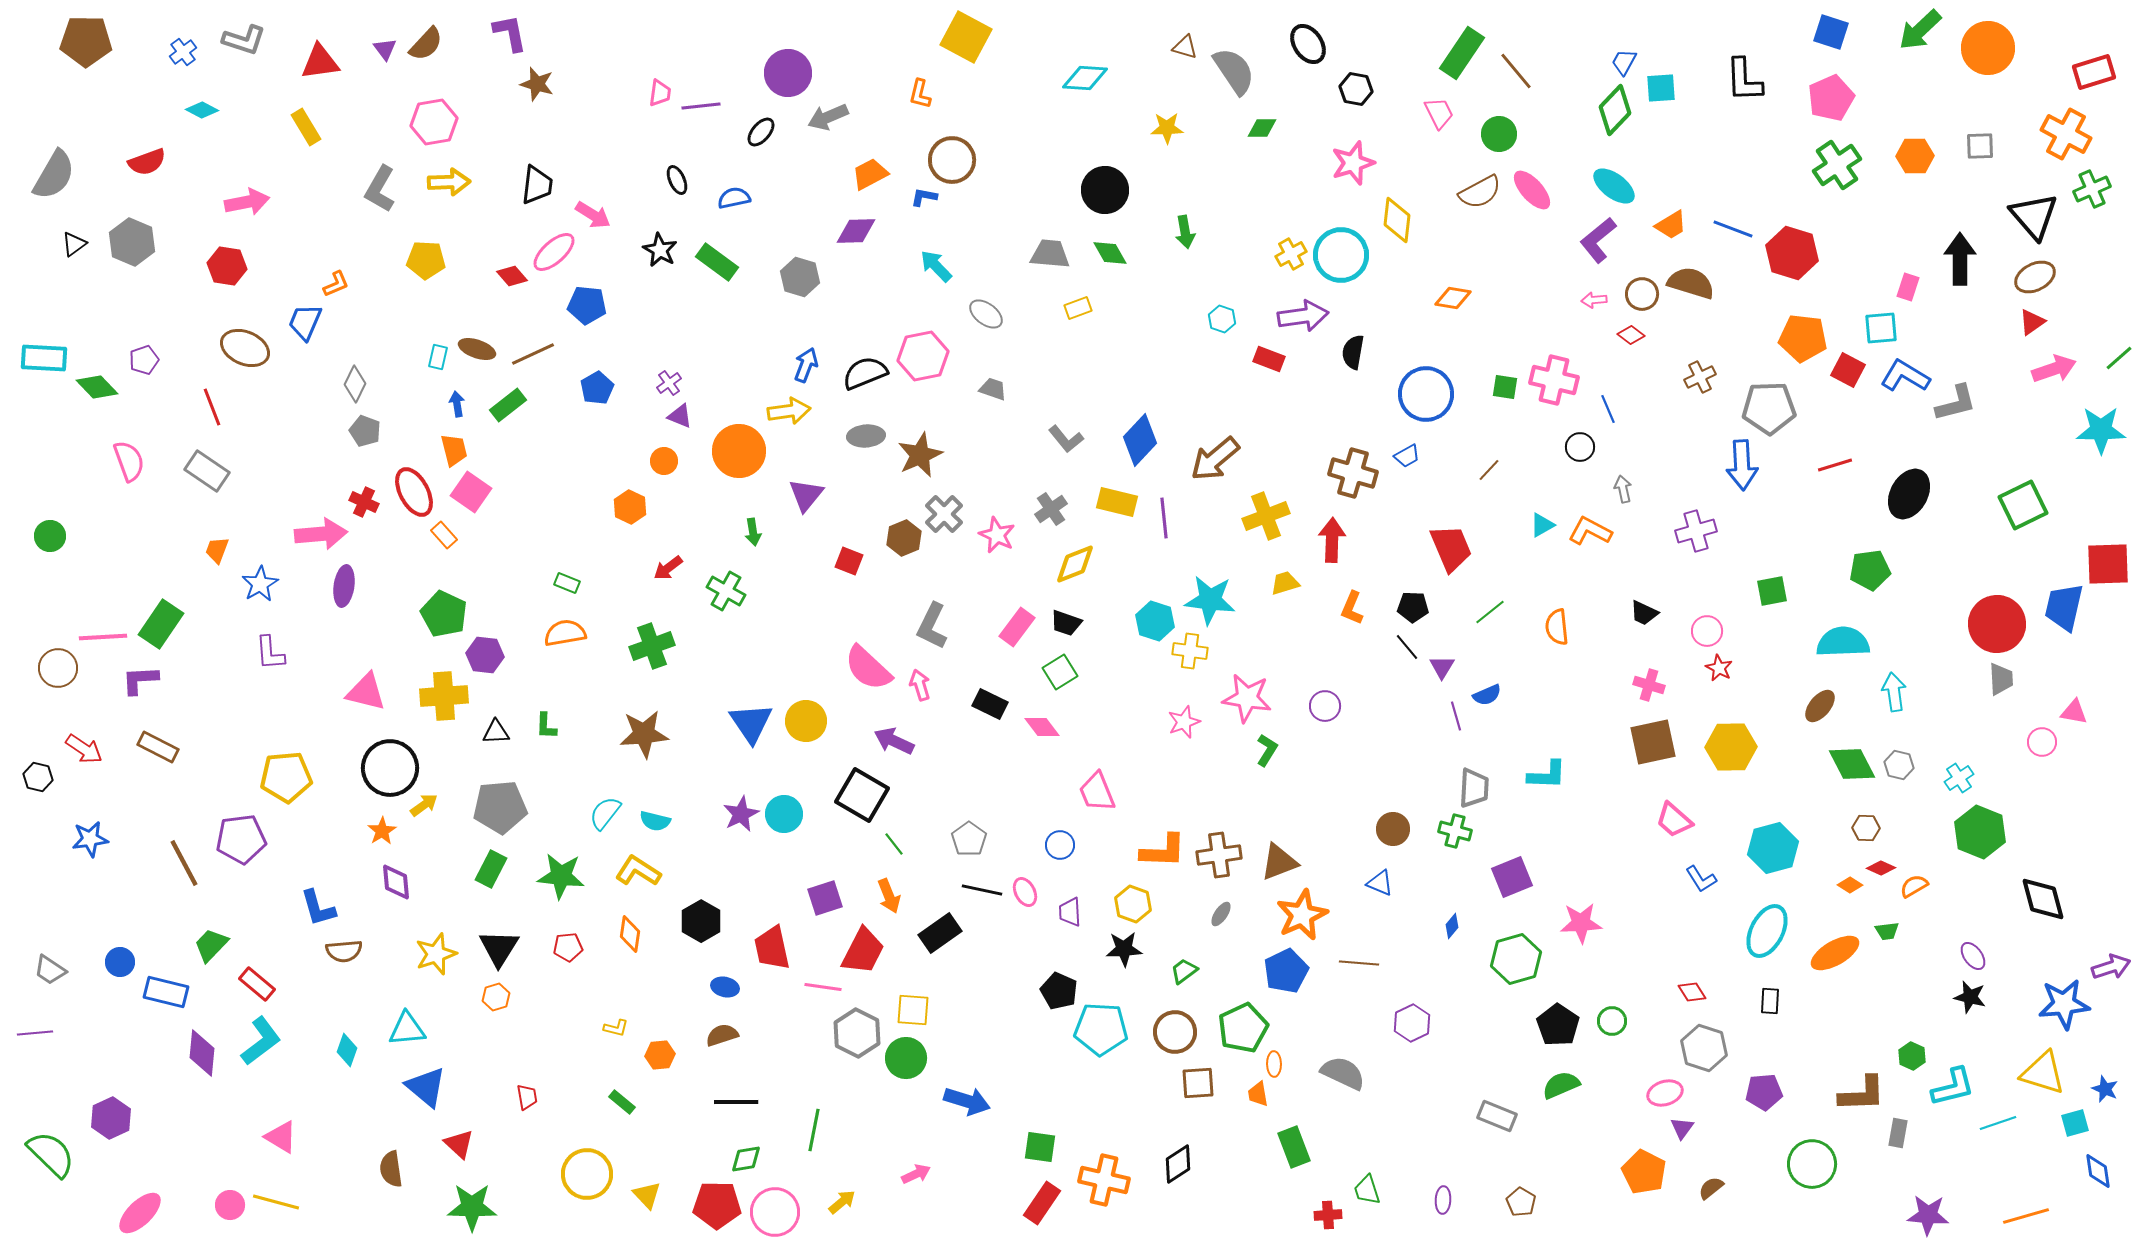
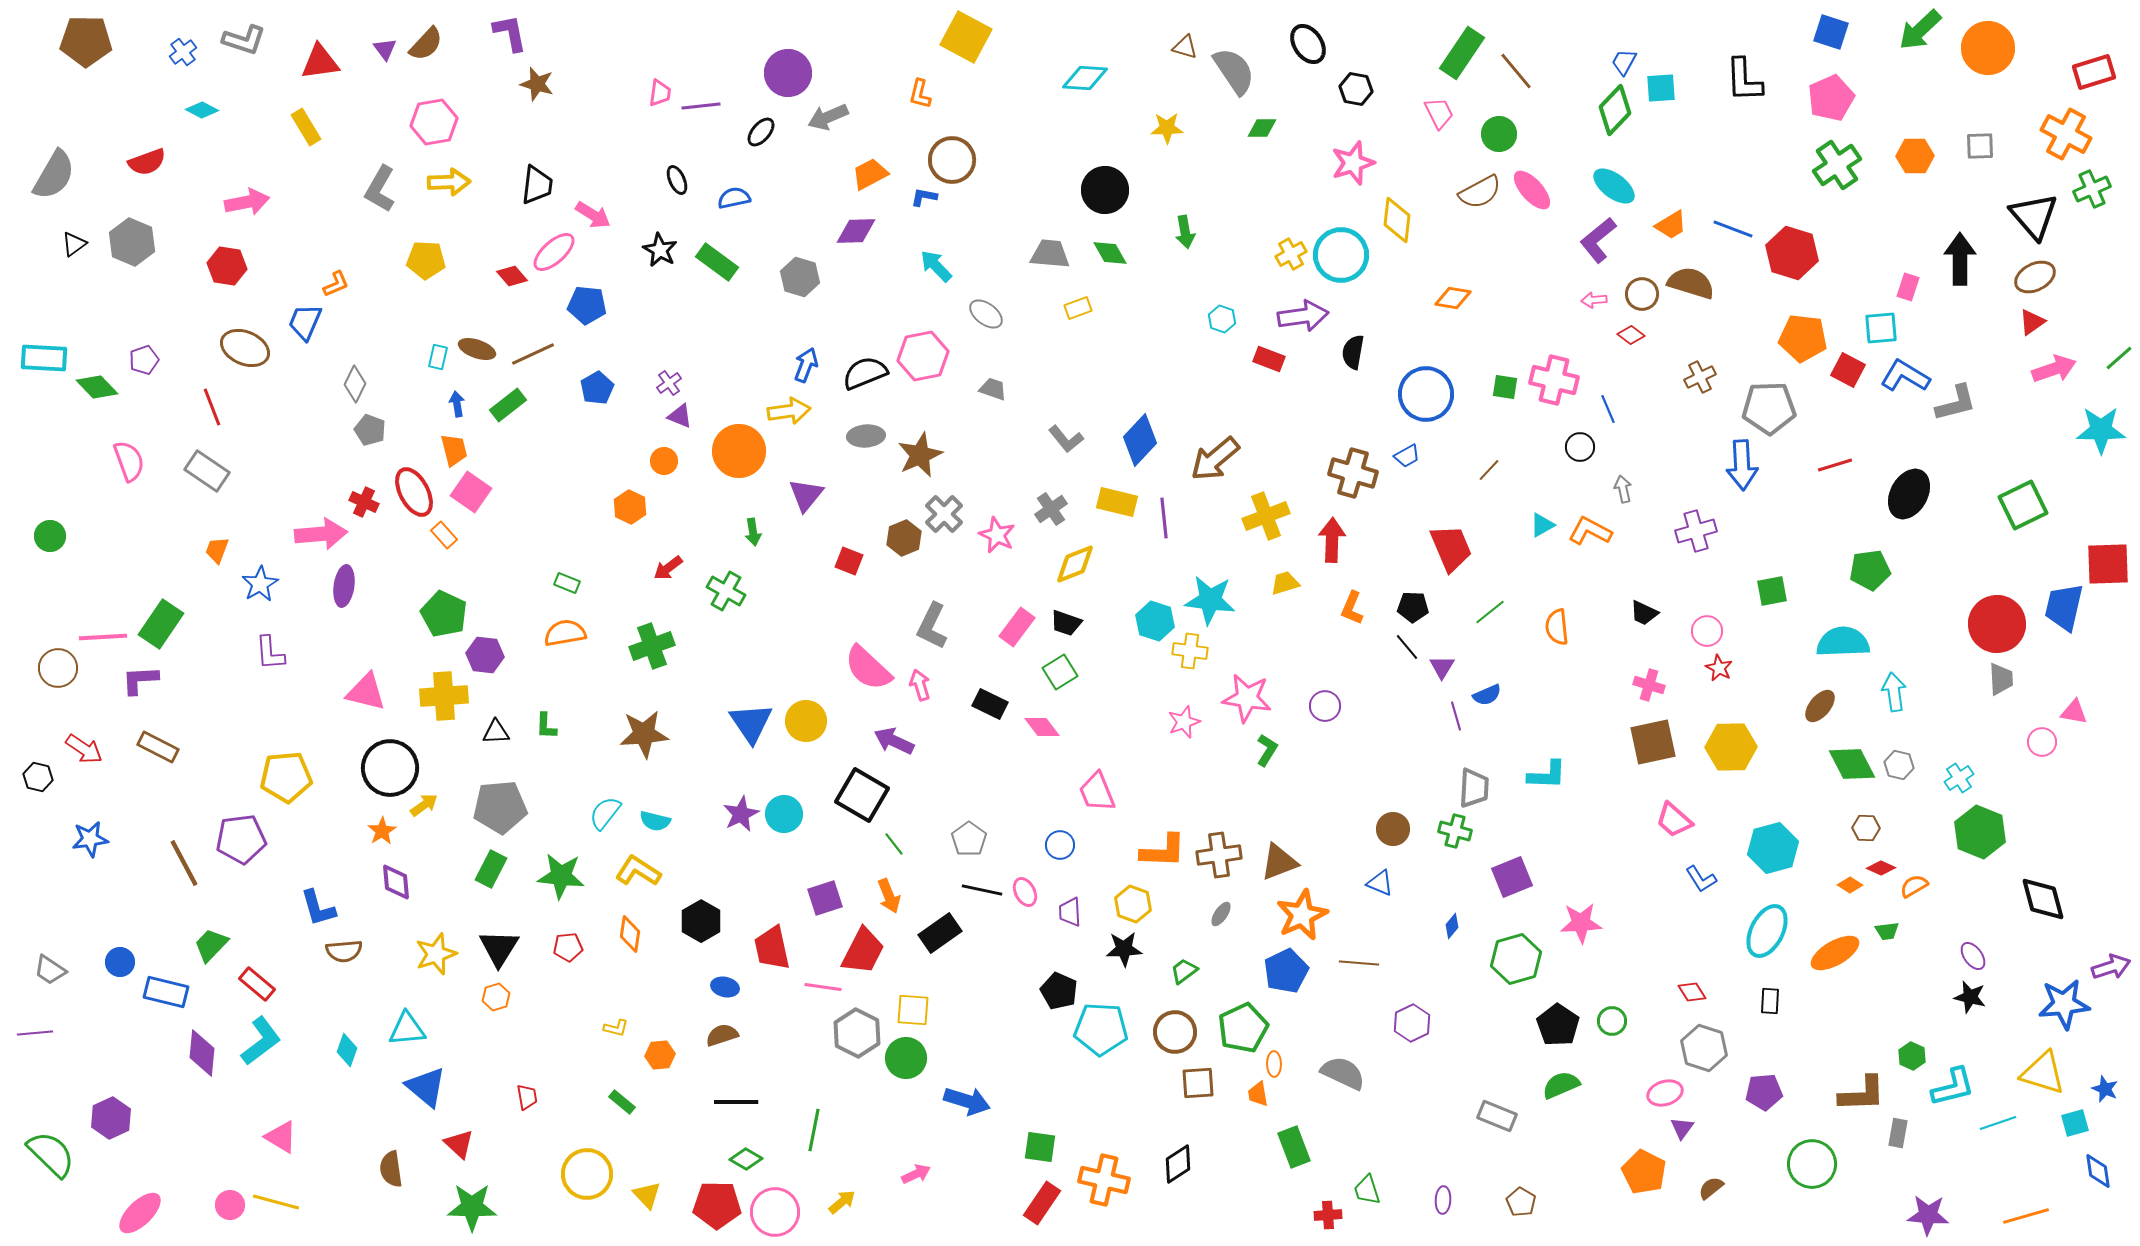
gray pentagon at (365, 431): moved 5 px right, 1 px up
green diamond at (746, 1159): rotated 40 degrees clockwise
